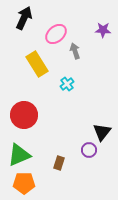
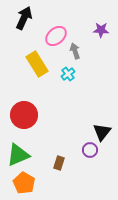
purple star: moved 2 px left
pink ellipse: moved 2 px down
cyan cross: moved 1 px right, 10 px up
purple circle: moved 1 px right
green triangle: moved 1 px left
orange pentagon: rotated 30 degrees clockwise
